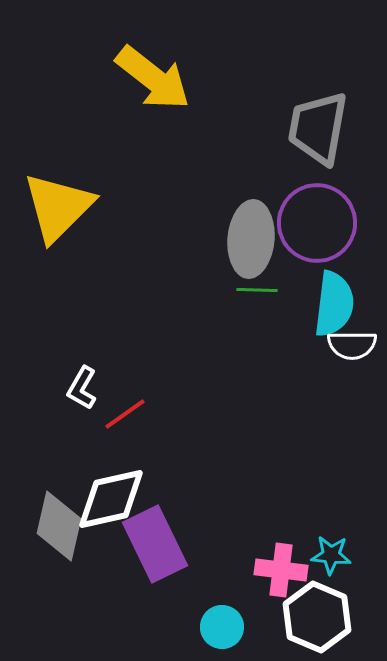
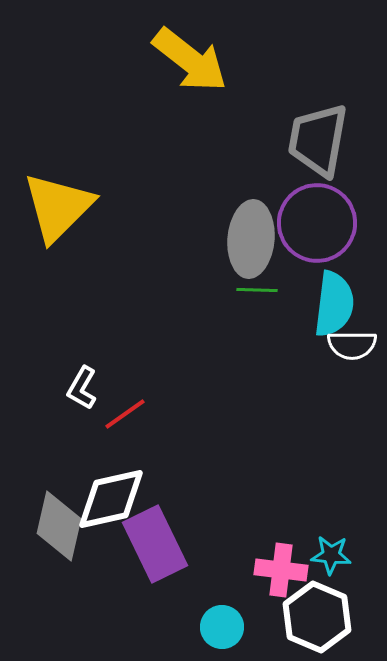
yellow arrow: moved 37 px right, 18 px up
gray trapezoid: moved 12 px down
